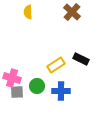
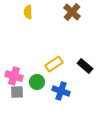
black rectangle: moved 4 px right, 7 px down; rotated 14 degrees clockwise
yellow rectangle: moved 2 px left, 1 px up
pink cross: moved 2 px right, 2 px up
green circle: moved 4 px up
blue cross: rotated 18 degrees clockwise
